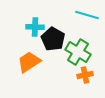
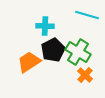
cyan cross: moved 10 px right, 1 px up
black pentagon: moved 11 px down; rotated 15 degrees clockwise
orange cross: rotated 35 degrees counterclockwise
